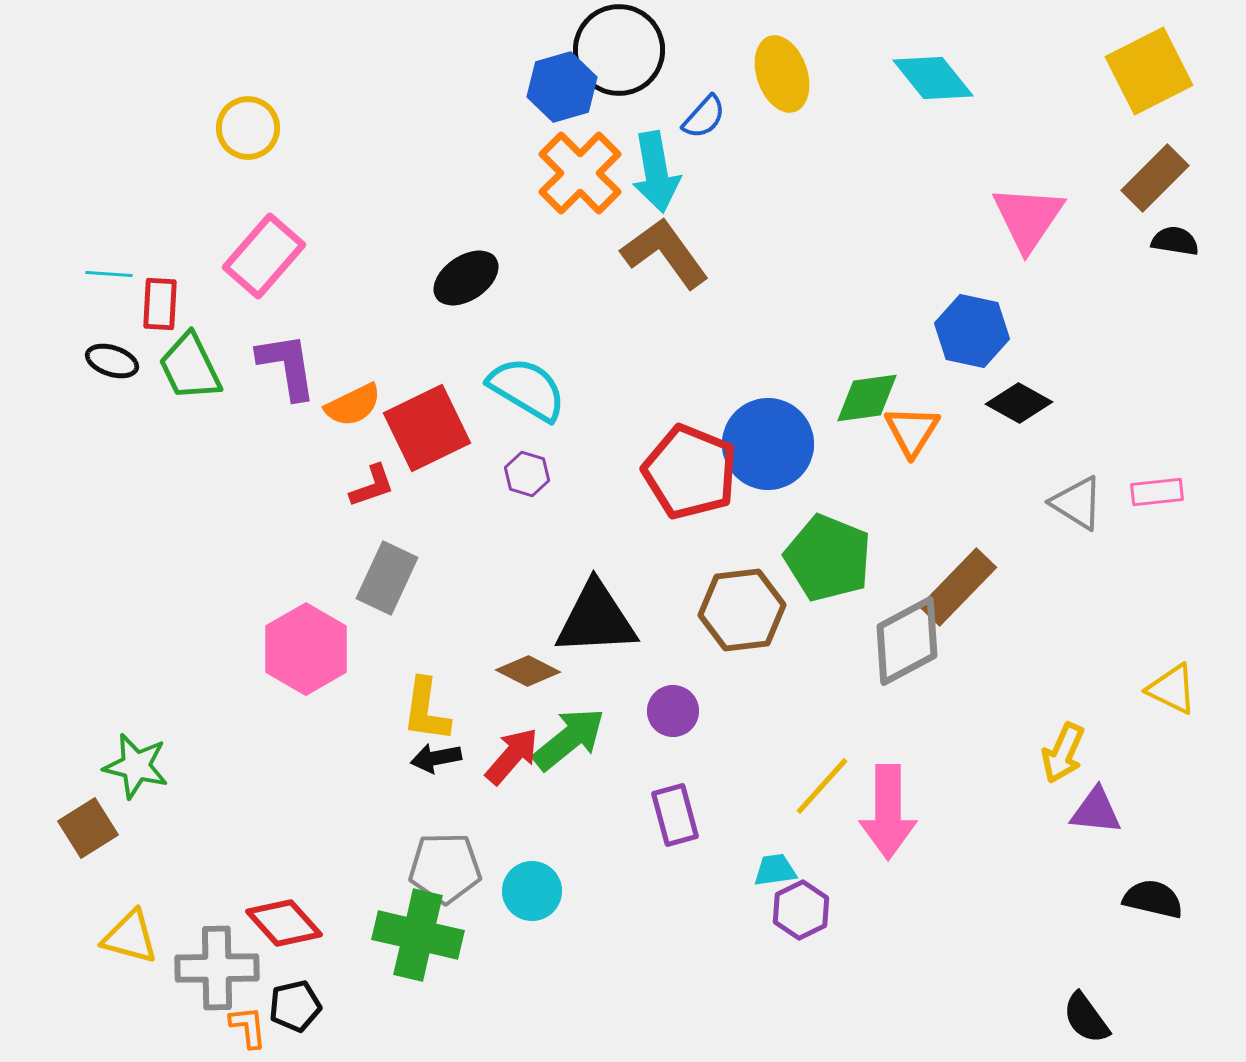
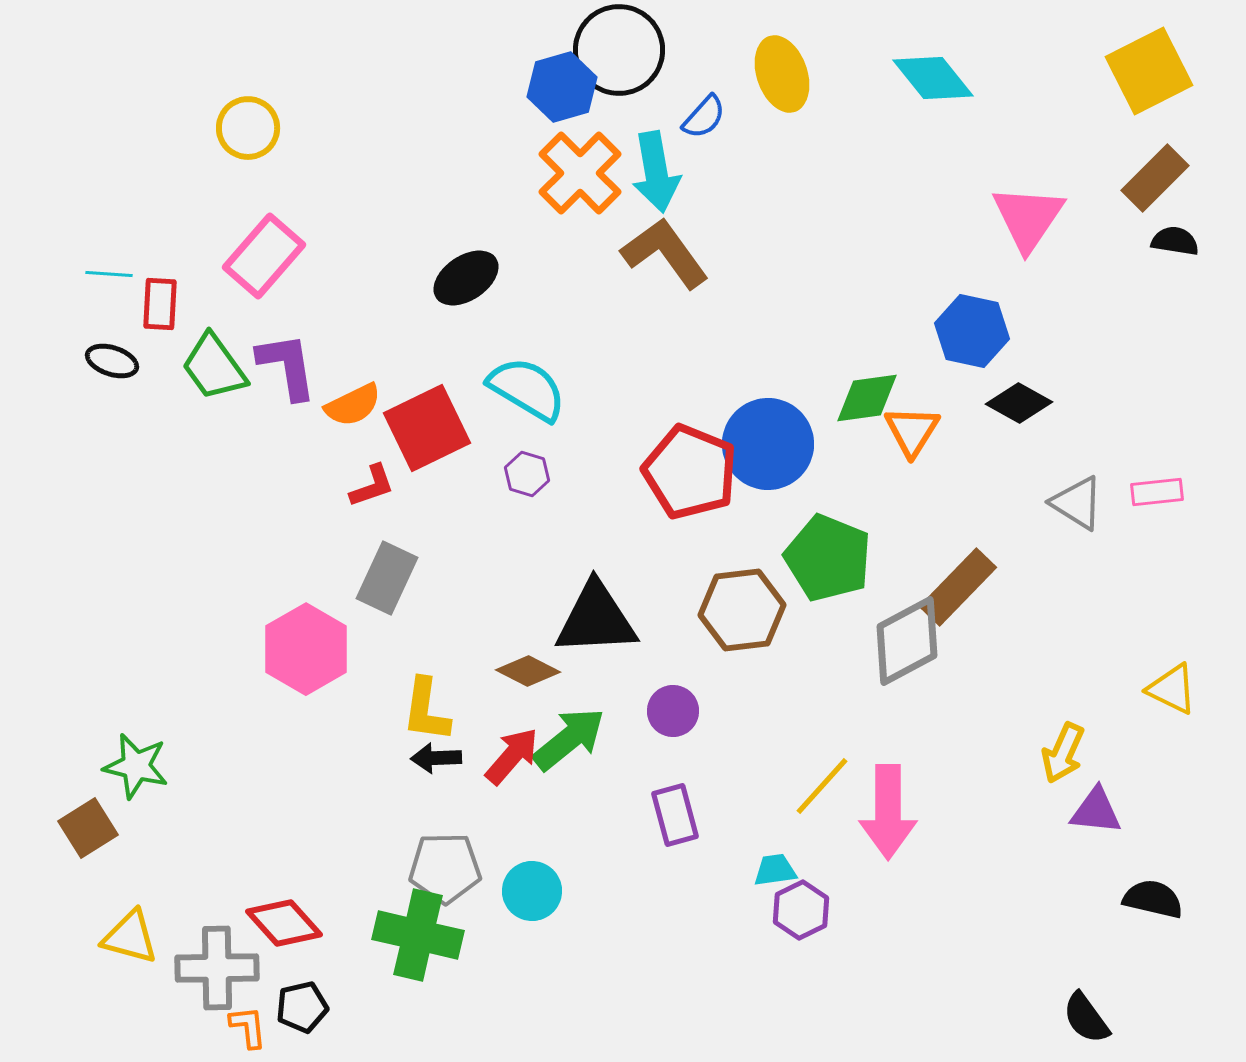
green trapezoid at (190, 367): moved 24 px right; rotated 10 degrees counterclockwise
black arrow at (436, 758): rotated 9 degrees clockwise
black pentagon at (295, 1006): moved 7 px right, 1 px down
